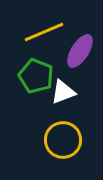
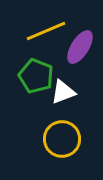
yellow line: moved 2 px right, 1 px up
purple ellipse: moved 4 px up
yellow circle: moved 1 px left, 1 px up
